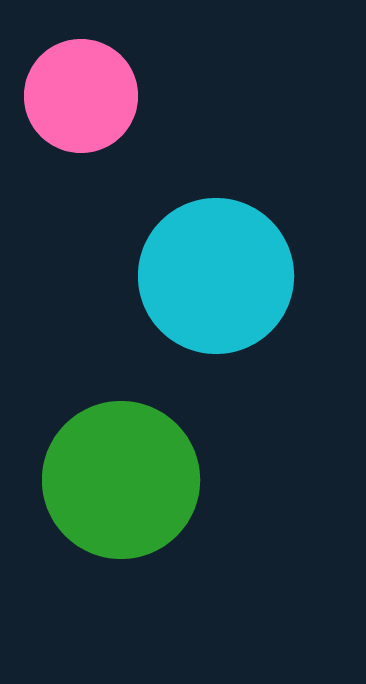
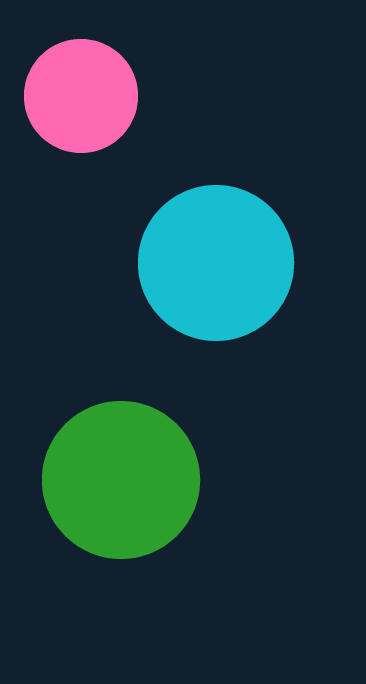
cyan circle: moved 13 px up
